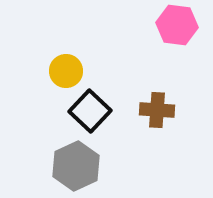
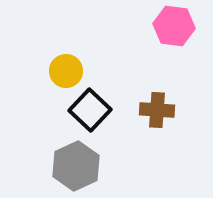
pink hexagon: moved 3 px left, 1 px down
black square: moved 1 px up
